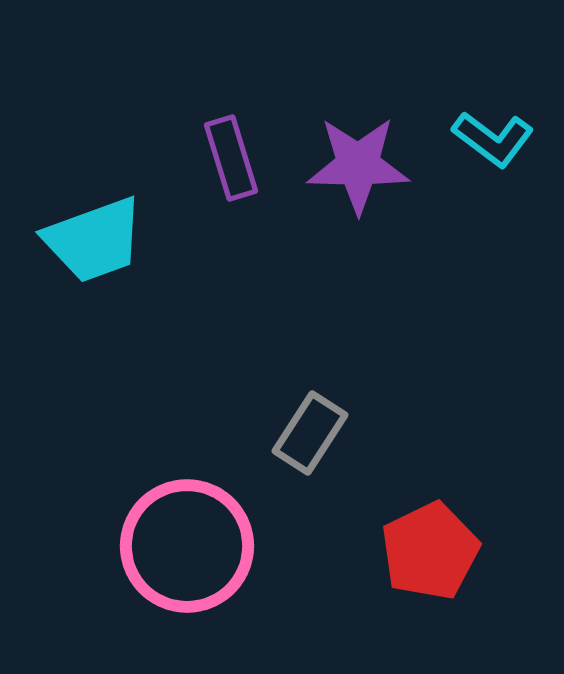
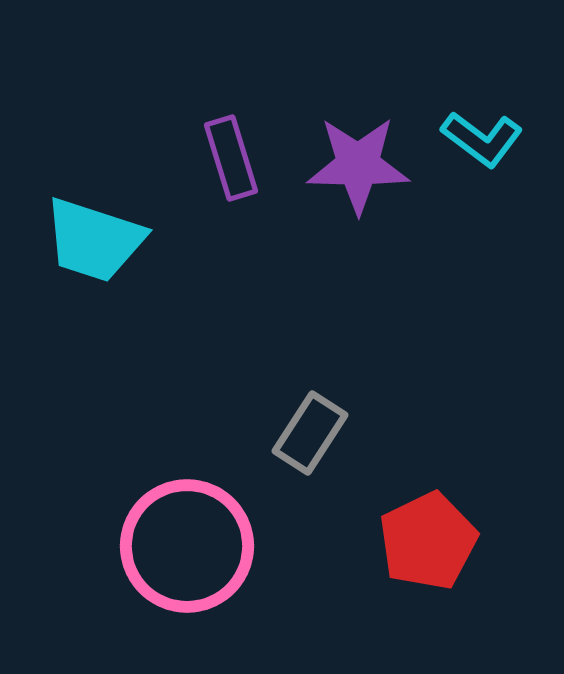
cyan L-shape: moved 11 px left
cyan trapezoid: rotated 38 degrees clockwise
red pentagon: moved 2 px left, 10 px up
